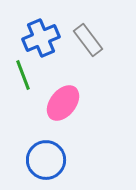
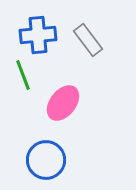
blue cross: moved 3 px left, 3 px up; rotated 18 degrees clockwise
